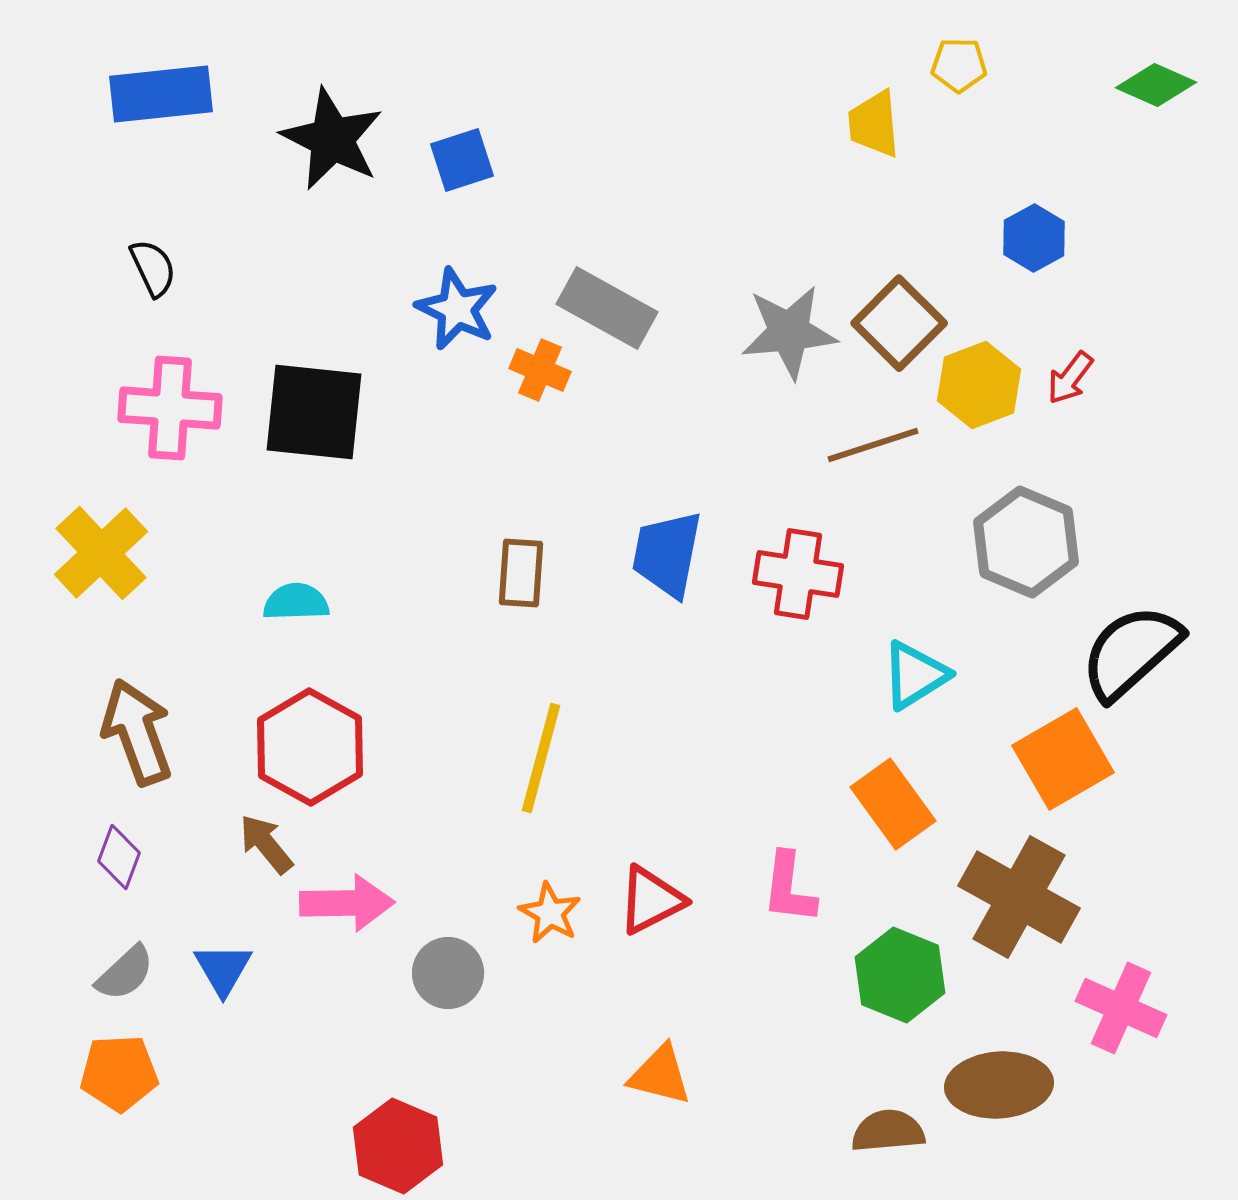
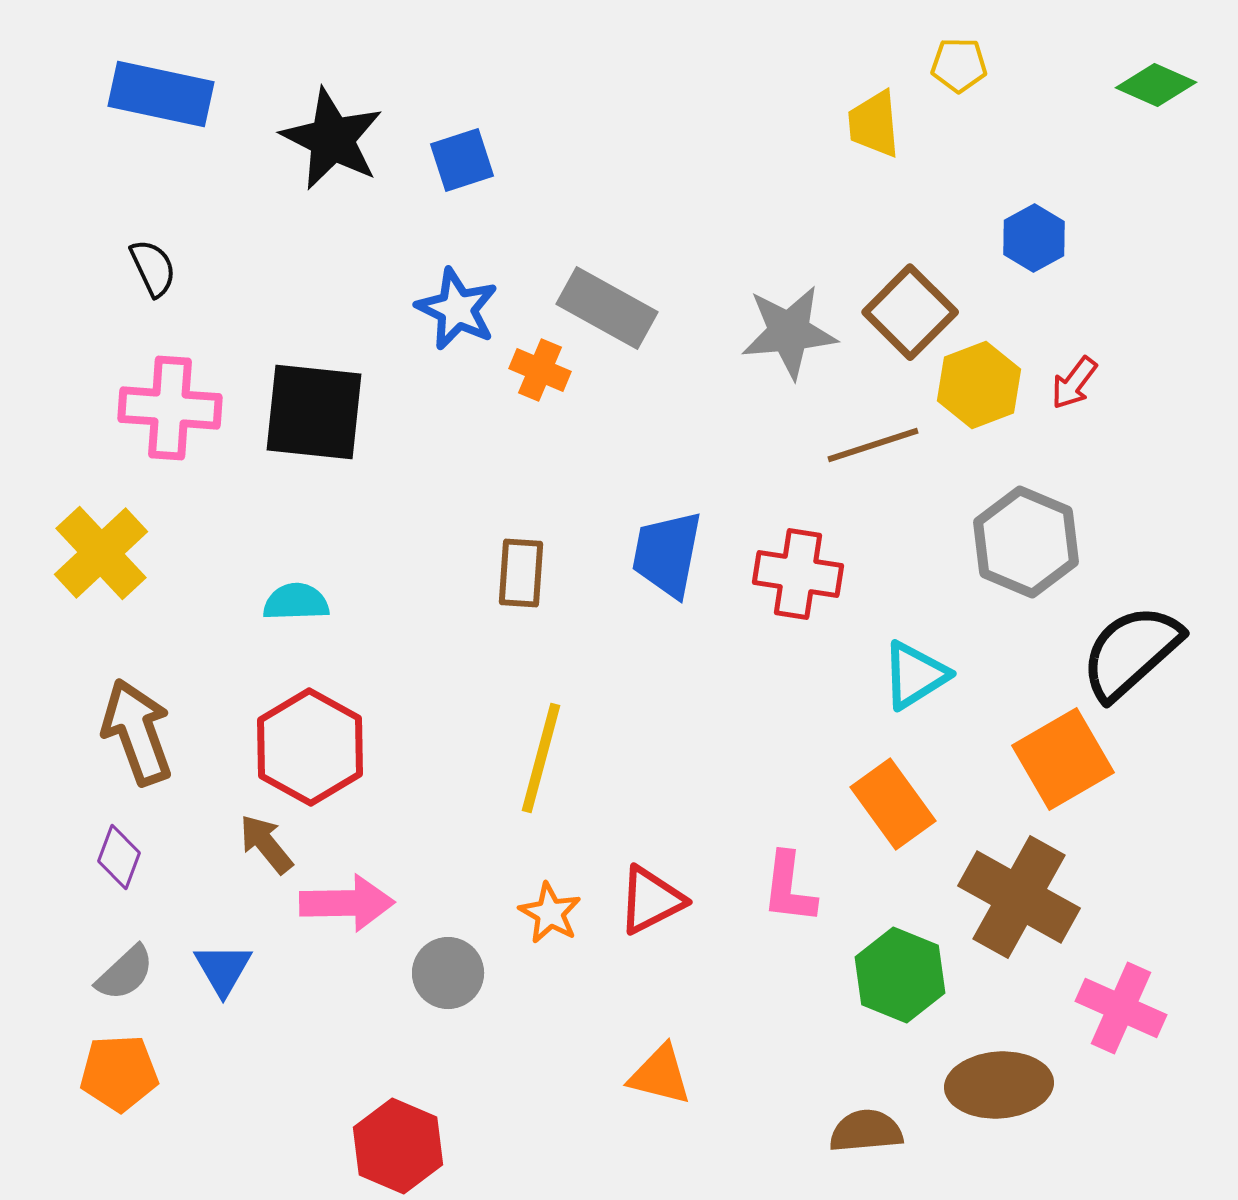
blue rectangle at (161, 94): rotated 18 degrees clockwise
brown square at (899, 323): moved 11 px right, 11 px up
red arrow at (1070, 378): moved 4 px right, 5 px down
brown semicircle at (888, 1131): moved 22 px left
